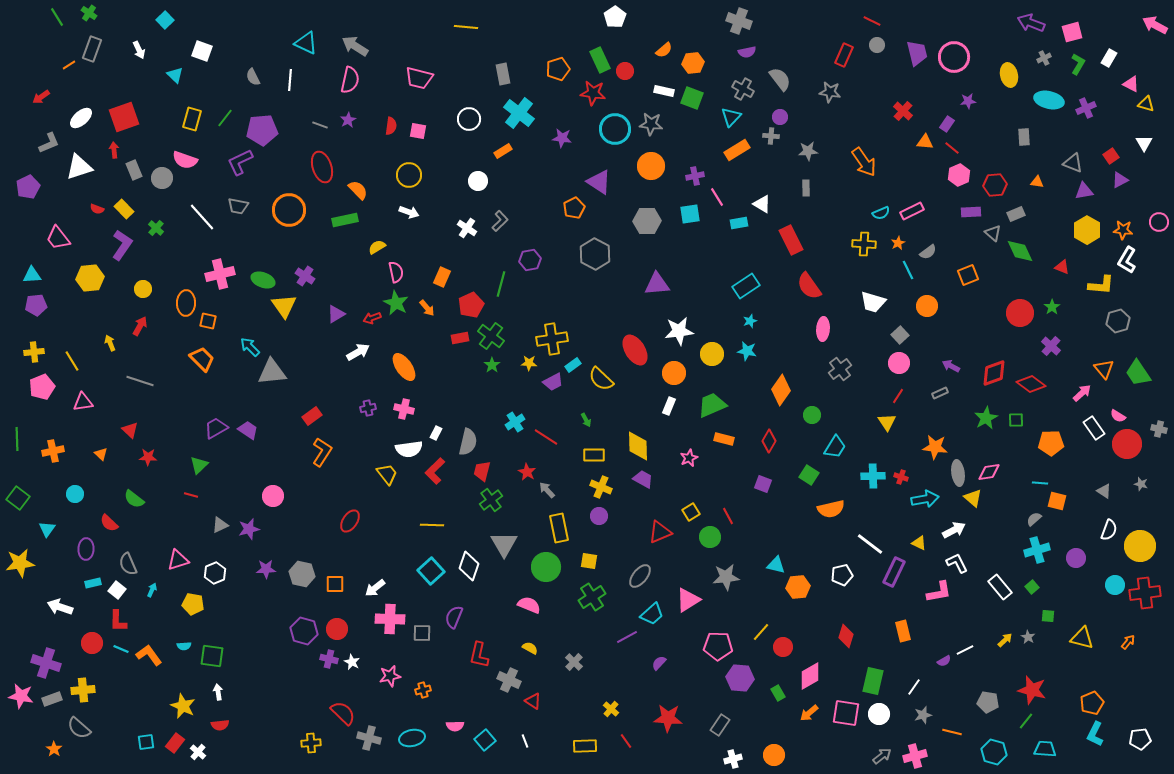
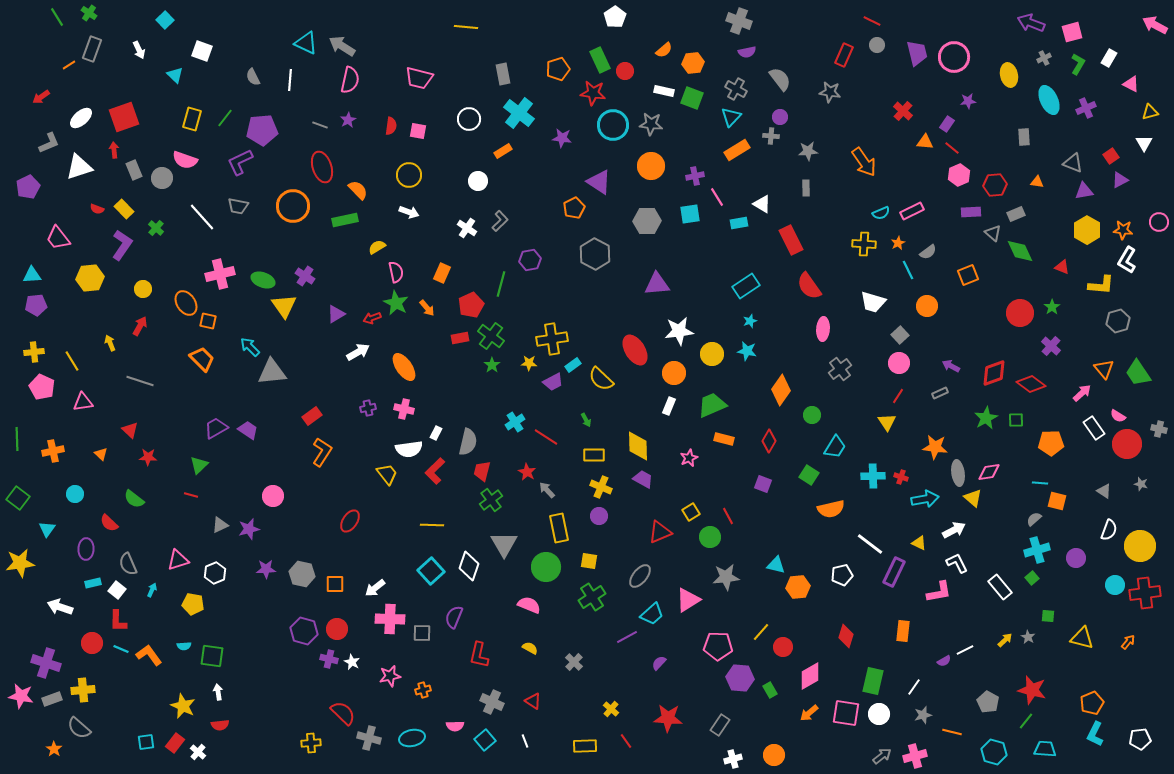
gray arrow at (355, 46): moved 13 px left
gray cross at (743, 89): moved 7 px left
cyan ellipse at (1049, 100): rotated 52 degrees clockwise
yellow triangle at (1146, 104): moved 4 px right, 8 px down; rotated 30 degrees counterclockwise
cyan circle at (615, 129): moved 2 px left, 4 px up
orange circle at (289, 210): moved 4 px right, 4 px up
orange rectangle at (442, 277): moved 4 px up
orange ellipse at (186, 303): rotated 35 degrees counterclockwise
pink pentagon at (42, 387): rotated 25 degrees counterclockwise
green square at (1032, 587): moved 9 px up
orange rectangle at (903, 631): rotated 20 degrees clockwise
gray cross at (509, 680): moved 17 px left, 22 px down
green rectangle at (778, 693): moved 8 px left, 3 px up
gray pentagon at (988, 702): rotated 20 degrees clockwise
